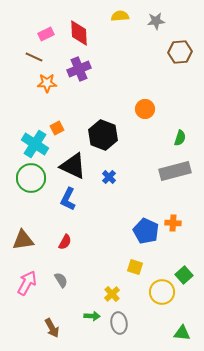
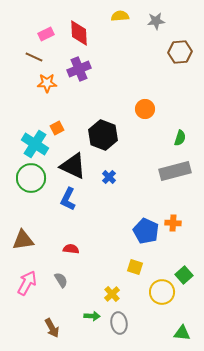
red semicircle: moved 6 px right, 7 px down; rotated 112 degrees counterclockwise
